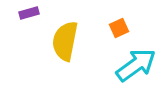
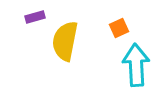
purple rectangle: moved 6 px right, 4 px down
cyan arrow: rotated 57 degrees counterclockwise
